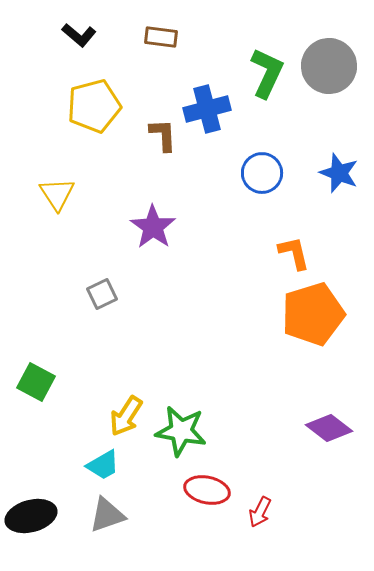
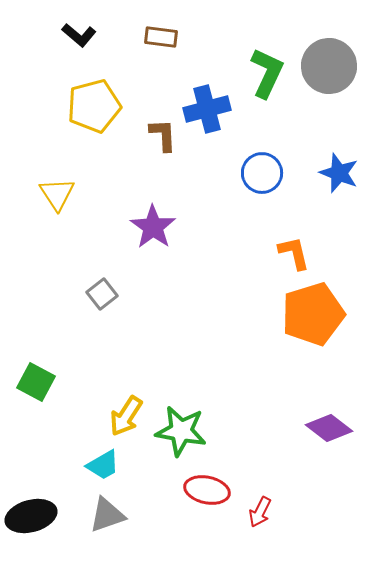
gray square: rotated 12 degrees counterclockwise
